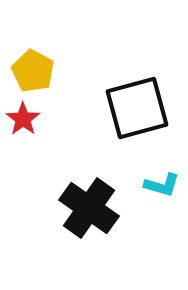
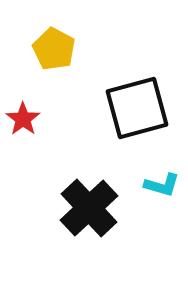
yellow pentagon: moved 21 px right, 22 px up
black cross: rotated 12 degrees clockwise
